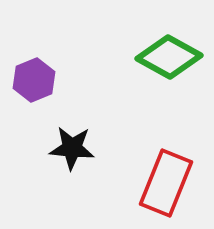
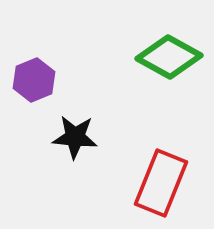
black star: moved 3 px right, 11 px up
red rectangle: moved 5 px left
